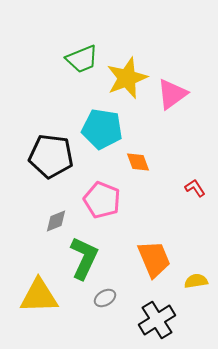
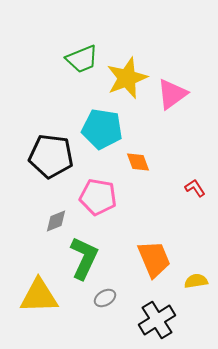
pink pentagon: moved 4 px left, 3 px up; rotated 12 degrees counterclockwise
